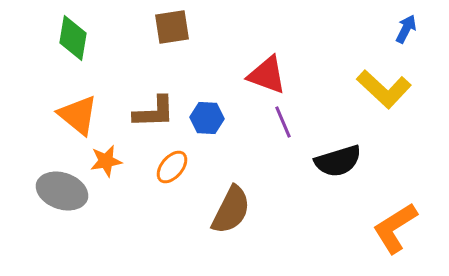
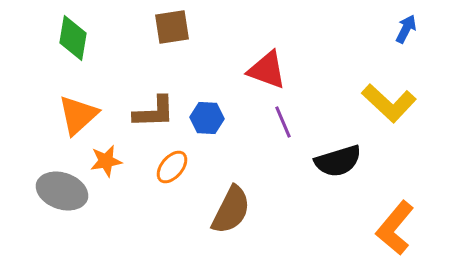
red triangle: moved 5 px up
yellow L-shape: moved 5 px right, 14 px down
orange triangle: rotated 39 degrees clockwise
orange L-shape: rotated 18 degrees counterclockwise
